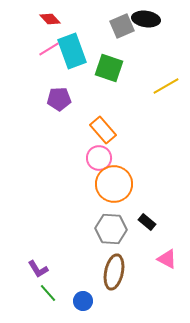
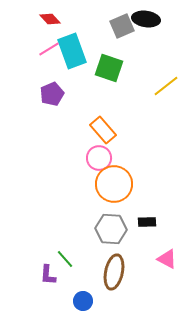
yellow line: rotated 8 degrees counterclockwise
purple pentagon: moved 7 px left, 5 px up; rotated 20 degrees counterclockwise
black rectangle: rotated 42 degrees counterclockwise
purple L-shape: moved 10 px right, 6 px down; rotated 35 degrees clockwise
green line: moved 17 px right, 34 px up
